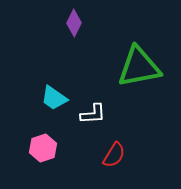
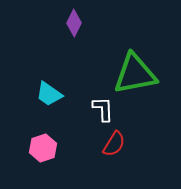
green triangle: moved 4 px left, 7 px down
cyan trapezoid: moved 5 px left, 4 px up
white L-shape: moved 10 px right, 5 px up; rotated 88 degrees counterclockwise
red semicircle: moved 11 px up
